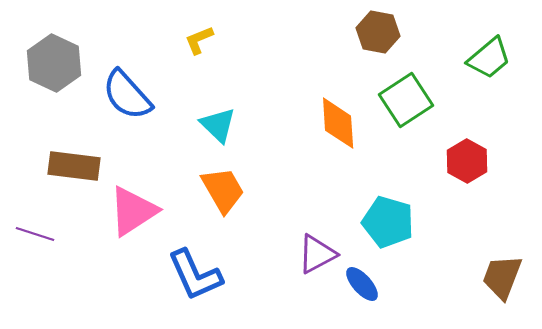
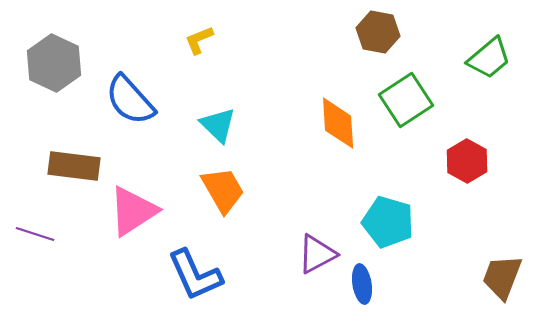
blue semicircle: moved 3 px right, 5 px down
blue ellipse: rotated 33 degrees clockwise
